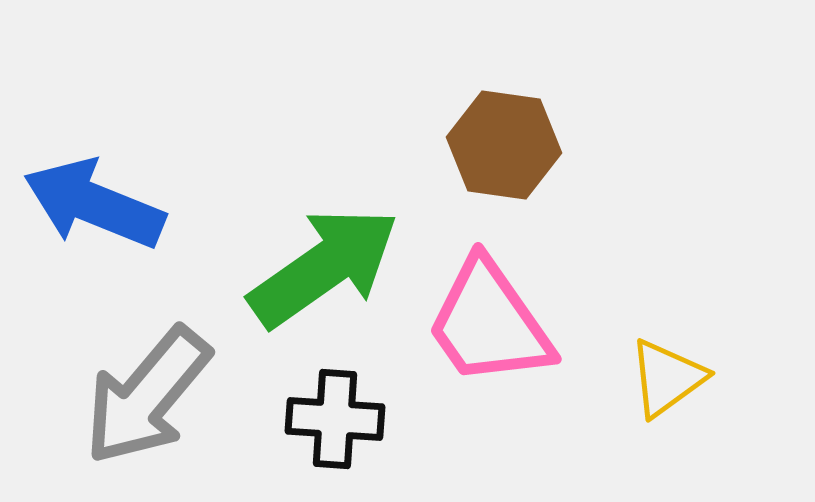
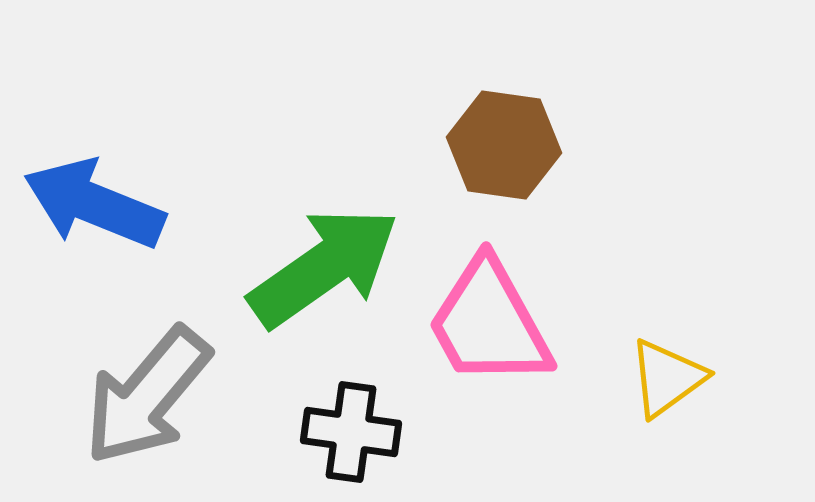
pink trapezoid: rotated 6 degrees clockwise
black cross: moved 16 px right, 13 px down; rotated 4 degrees clockwise
